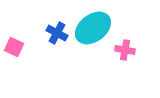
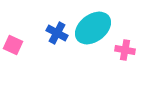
pink square: moved 1 px left, 2 px up
